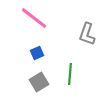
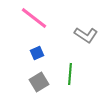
gray L-shape: moved 1 px left, 1 px down; rotated 75 degrees counterclockwise
